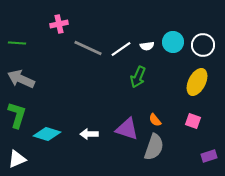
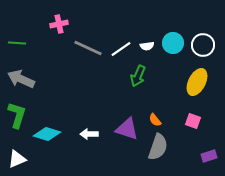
cyan circle: moved 1 px down
green arrow: moved 1 px up
gray semicircle: moved 4 px right
